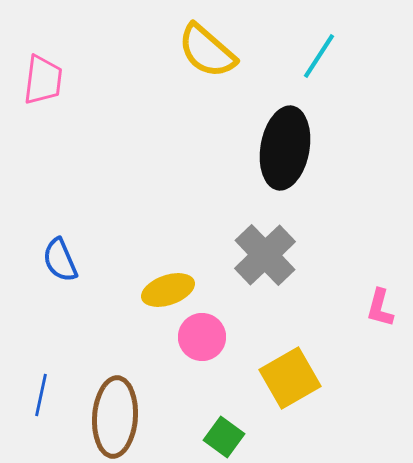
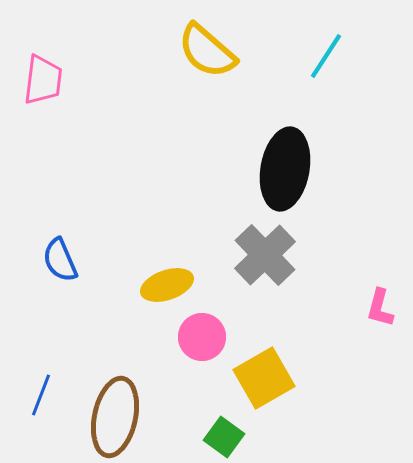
cyan line: moved 7 px right
black ellipse: moved 21 px down
yellow ellipse: moved 1 px left, 5 px up
yellow square: moved 26 px left
blue line: rotated 9 degrees clockwise
brown ellipse: rotated 8 degrees clockwise
